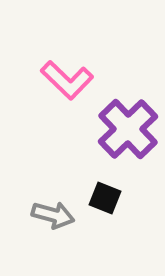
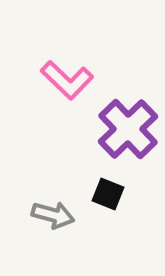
black square: moved 3 px right, 4 px up
